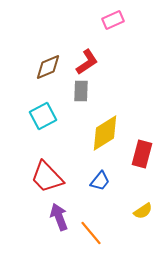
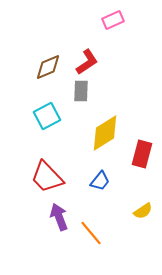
cyan square: moved 4 px right
